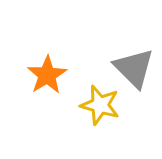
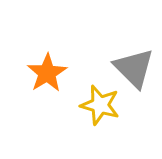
orange star: moved 2 px up
